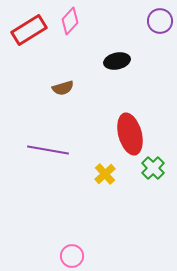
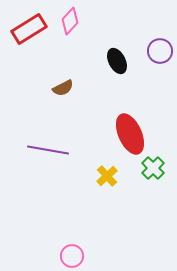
purple circle: moved 30 px down
red rectangle: moved 1 px up
black ellipse: rotated 75 degrees clockwise
brown semicircle: rotated 10 degrees counterclockwise
red ellipse: rotated 9 degrees counterclockwise
yellow cross: moved 2 px right, 2 px down
